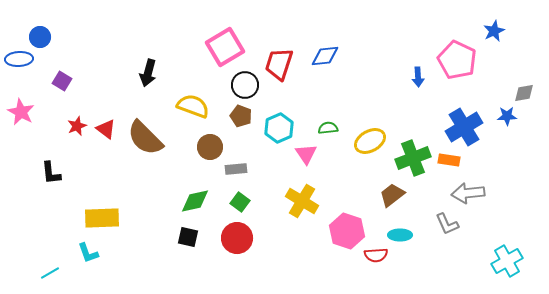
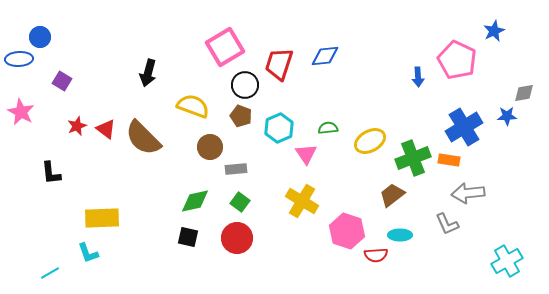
brown semicircle at (145, 138): moved 2 px left
